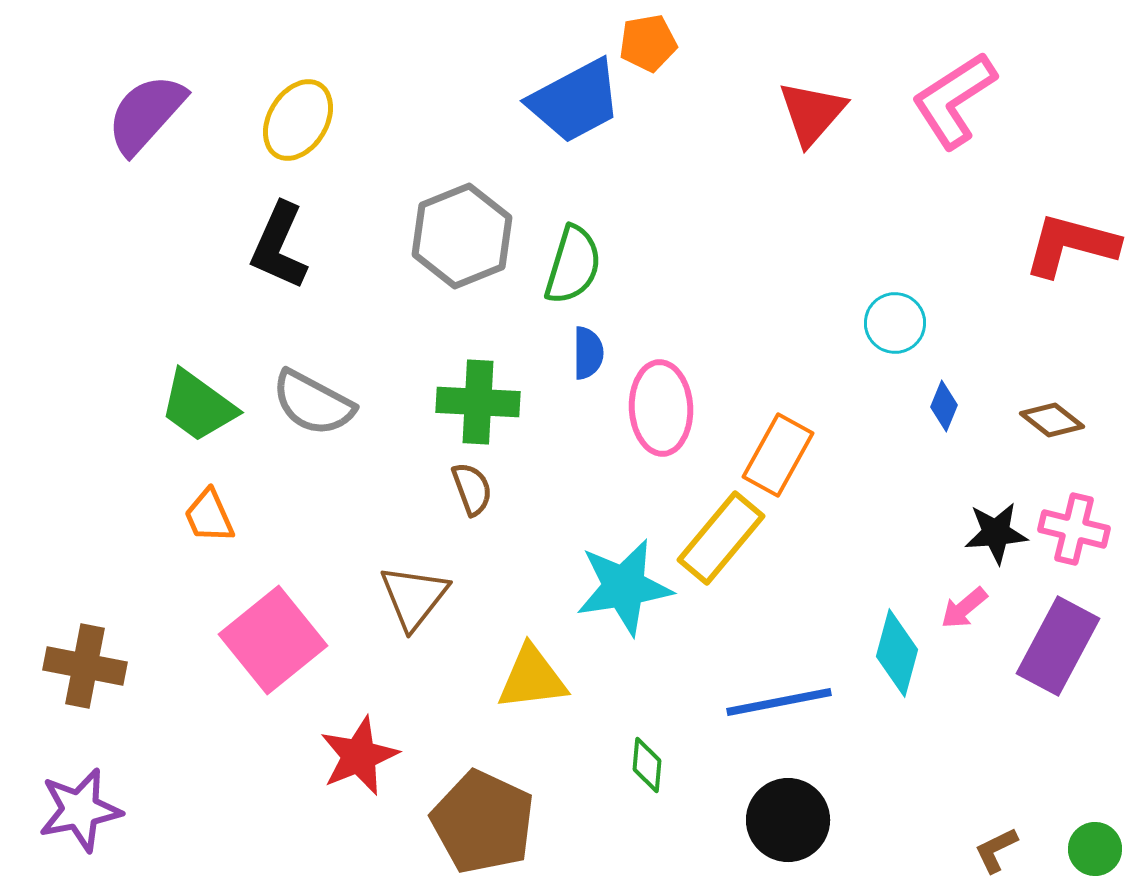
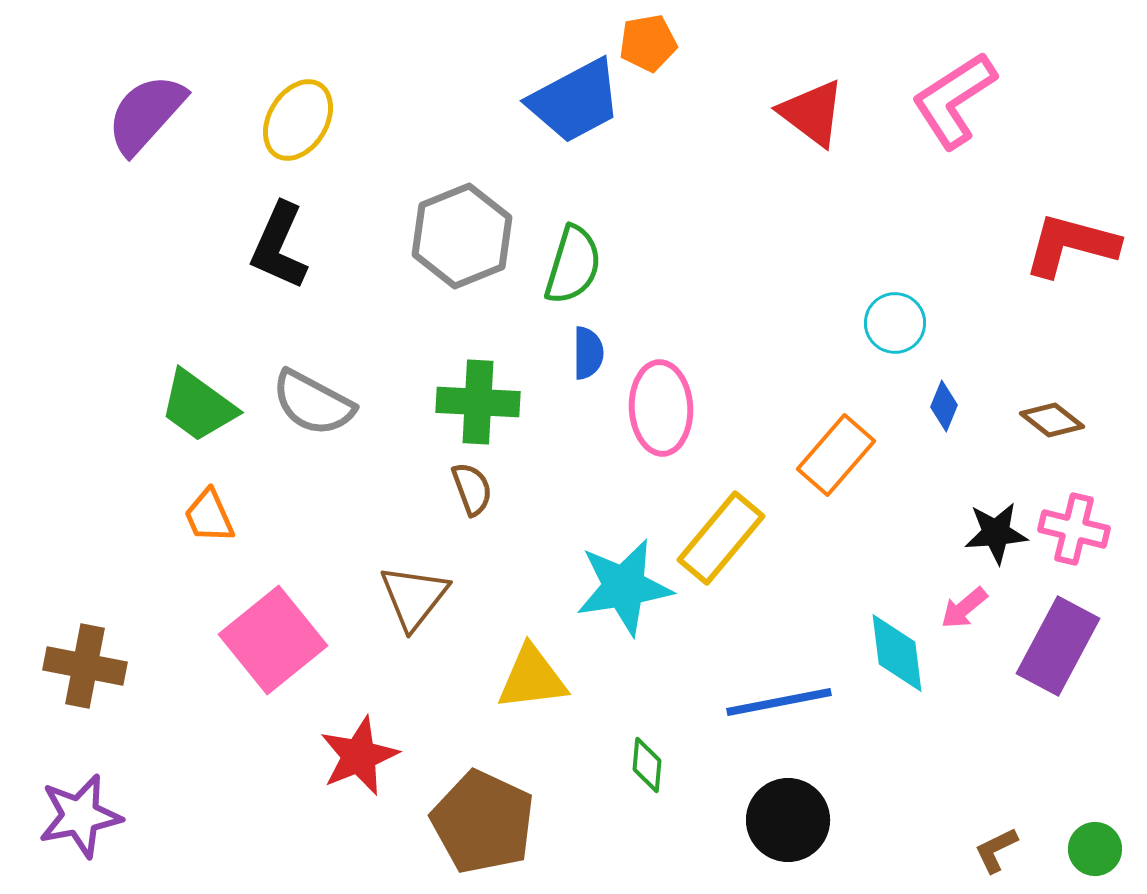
red triangle: rotated 34 degrees counterclockwise
orange rectangle: moved 58 px right; rotated 12 degrees clockwise
cyan diamond: rotated 22 degrees counterclockwise
purple star: moved 6 px down
